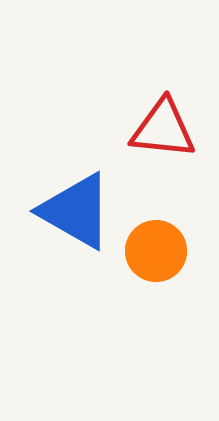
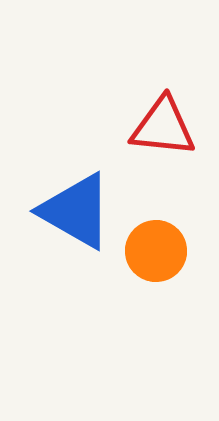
red triangle: moved 2 px up
